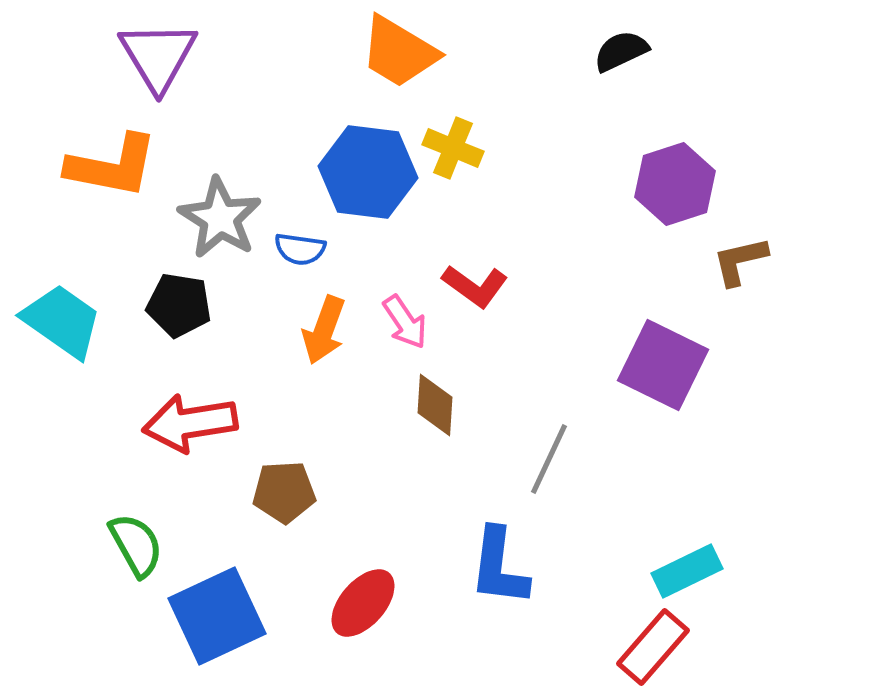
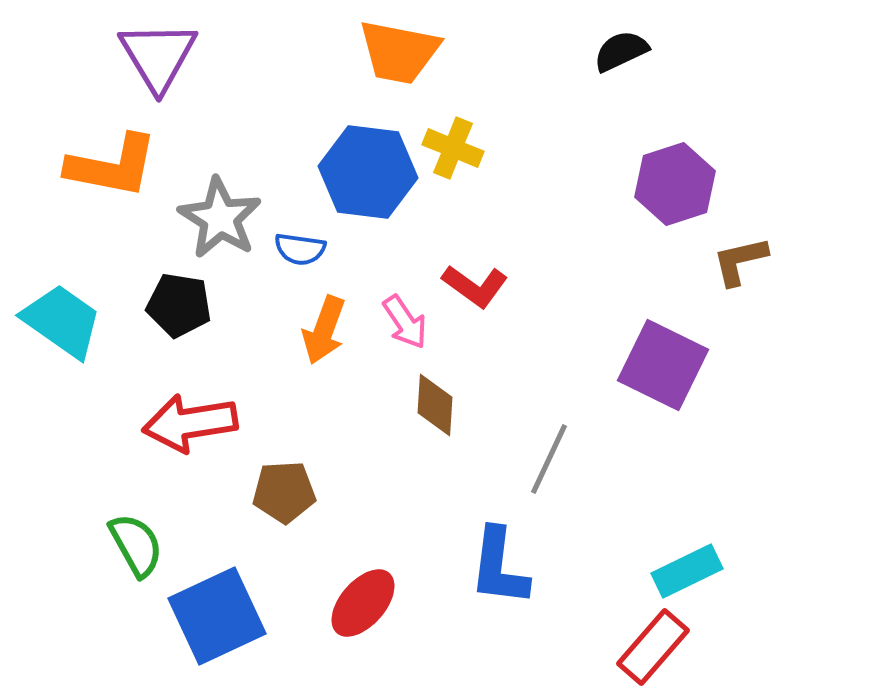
orange trapezoid: rotated 20 degrees counterclockwise
